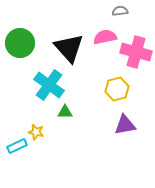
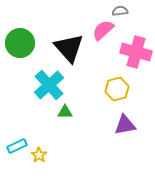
pink semicircle: moved 2 px left, 7 px up; rotated 30 degrees counterclockwise
cyan cross: rotated 12 degrees clockwise
yellow star: moved 3 px right, 23 px down; rotated 21 degrees clockwise
